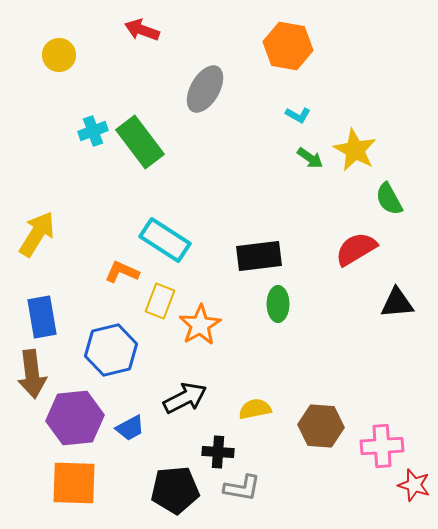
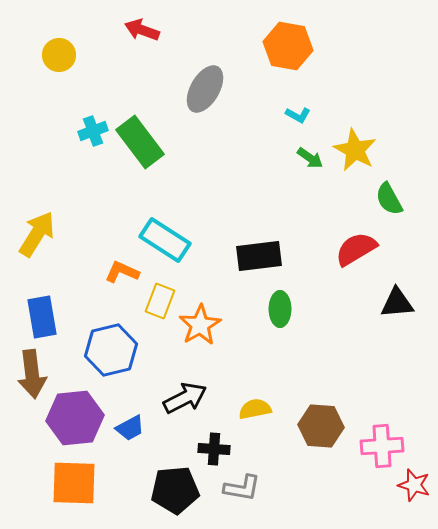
green ellipse: moved 2 px right, 5 px down
black cross: moved 4 px left, 3 px up
